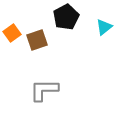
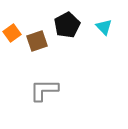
black pentagon: moved 1 px right, 8 px down
cyan triangle: rotated 36 degrees counterclockwise
brown square: moved 1 px down
